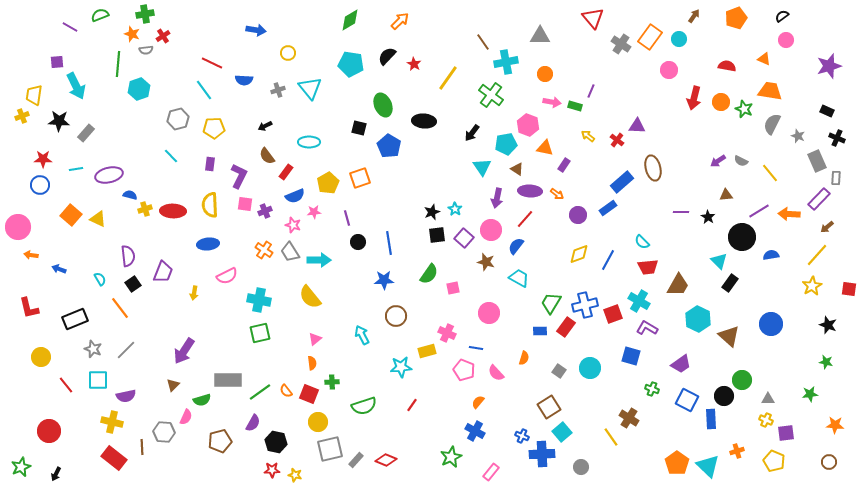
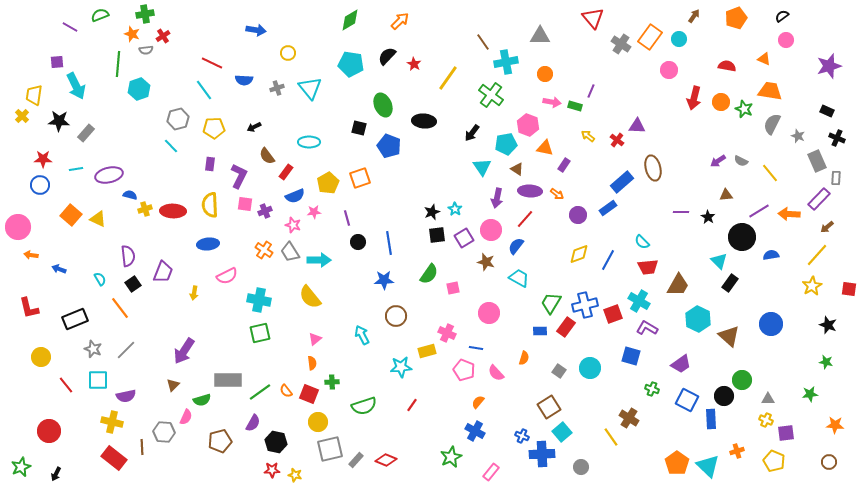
gray cross at (278, 90): moved 1 px left, 2 px up
yellow cross at (22, 116): rotated 24 degrees counterclockwise
black arrow at (265, 126): moved 11 px left, 1 px down
blue pentagon at (389, 146): rotated 10 degrees counterclockwise
cyan line at (171, 156): moved 10 px up
purple square at (464, 238): rotated 18 degrees clockwise
